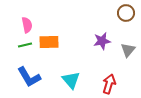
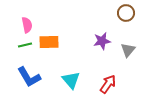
red arrow: moved 1 px left; rotated 18 degrees clockwise
